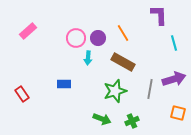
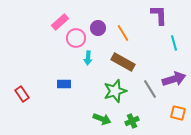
pink rectangle: moved 32 px right, 9 px up
purple circle: moved 10 px up
gray line: rotated 42 degrees counterclockwise
